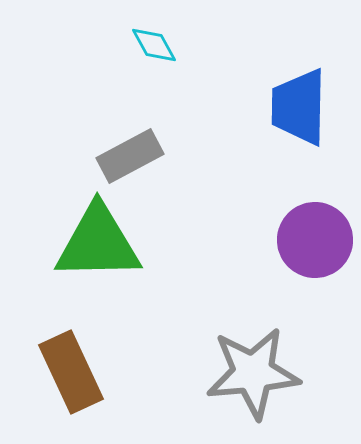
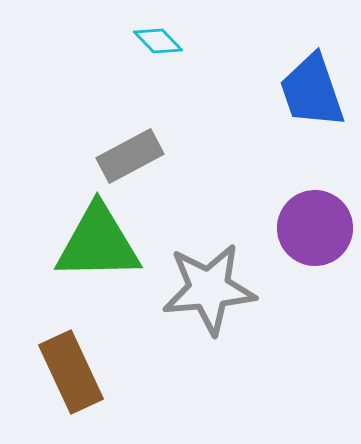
cyan diamond: moved 4 px right, 4 px up; rotated 15 degrees counterclockwise
blue trapezoid: moved 13 px right, 16 px up; rotated 20 degrees counterclockwise
purple circle: moved 12 px up
gray star: moved 44 px left, 84 px up
